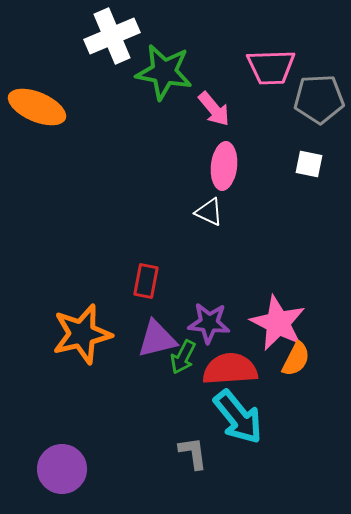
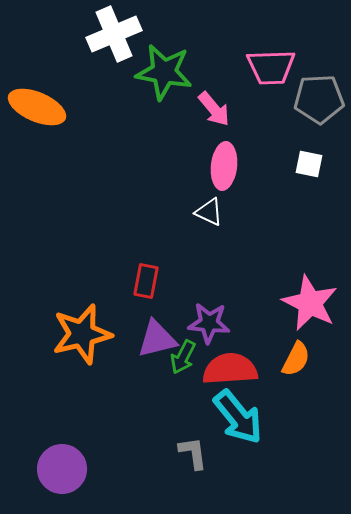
white cross: moved 2 px right, 2 px up
pink star: moved 32 px right, 20 px up
